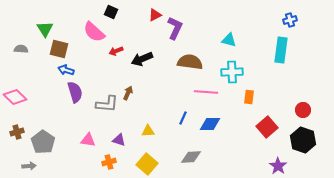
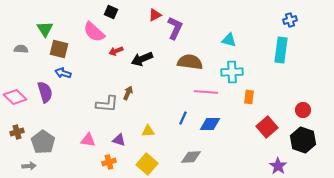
blue arrow: moved 3 px left, 3 px down
purple semicircle: moved 30 px left
